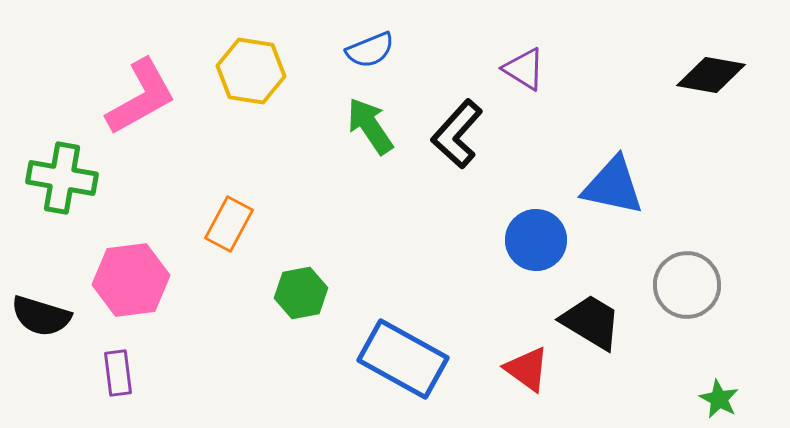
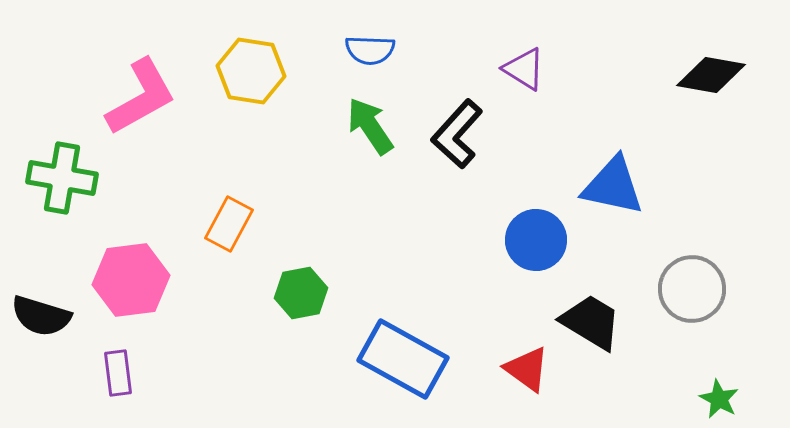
blue semicircle: rotated 24 degrees clockwise
gray circle: moved 5 px right, 4 px down
